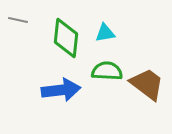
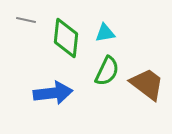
gray line: moved 8 px right
green semicircle: rotated 112 degrees clockwise
blue arrow: moved 8 px left, 3 px down
